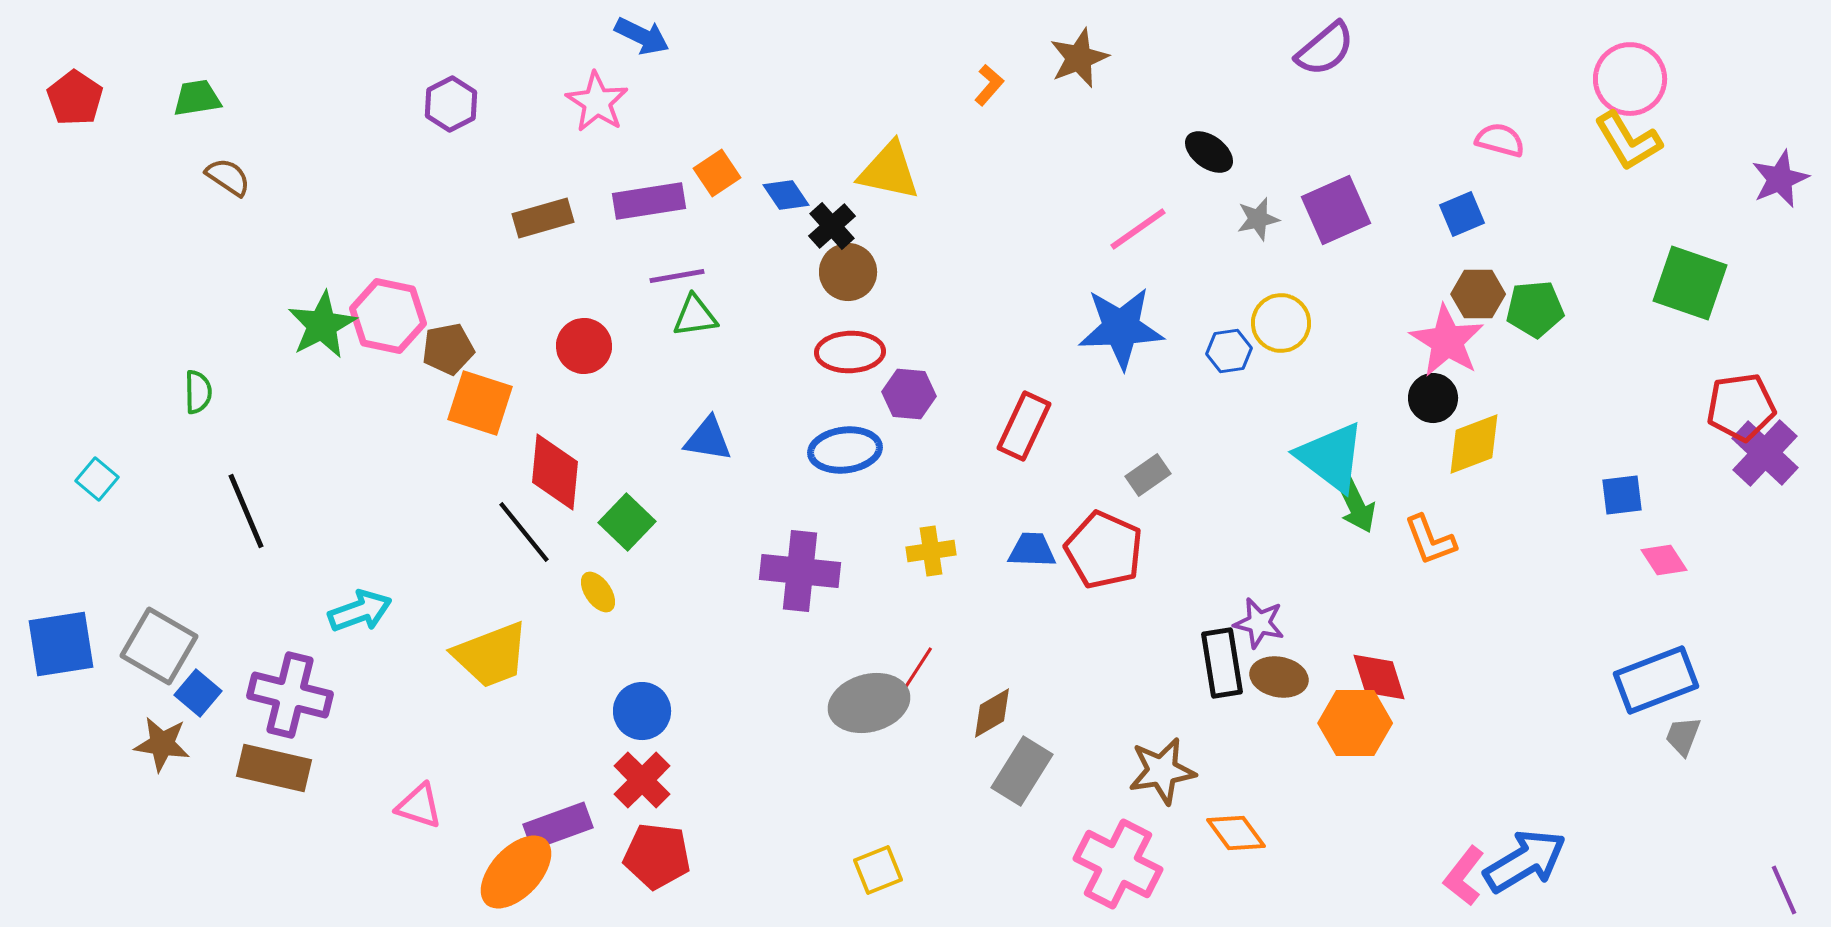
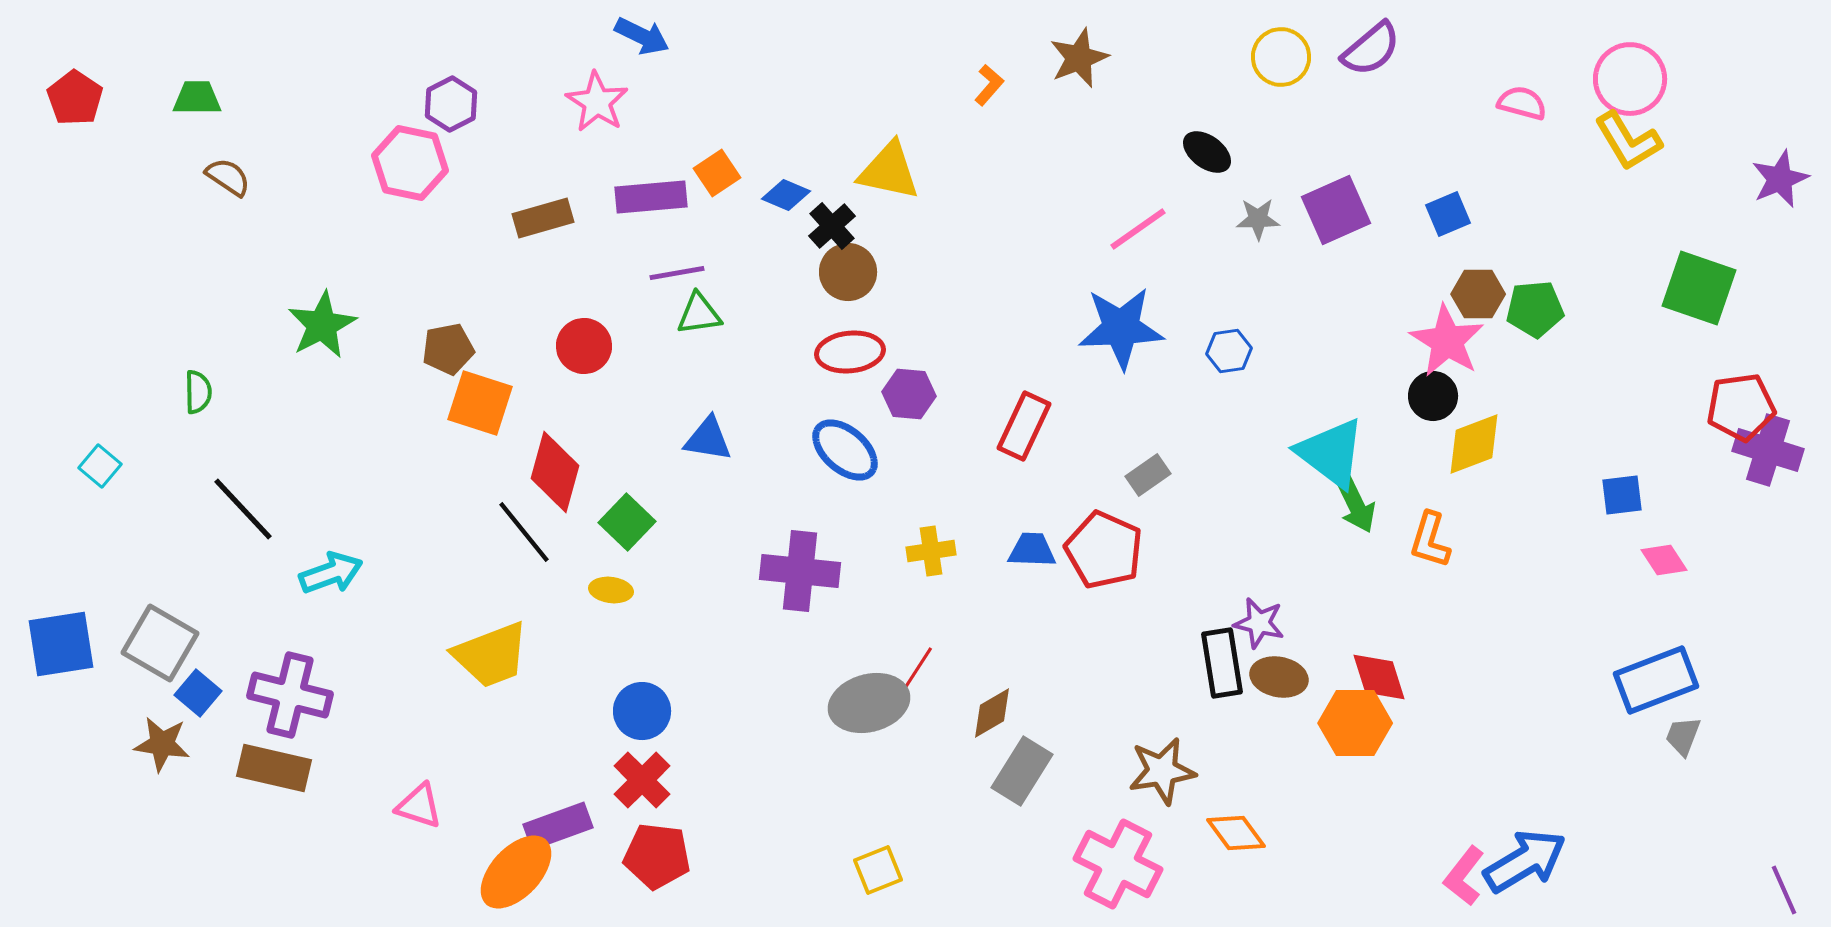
purple semicircle at (1325, 49): moved 46 px right
green trapezoid at (197, 98): rotated 9 degrees clockwise
pink semicircle at (1500, 140): moved 22 px right, 37 px up
black ellipse at (1209, 152): moved 2 px left
blue diamond at (786, 195): rotated 33 degrees counterclockwise
purple rectangle at (649, 201): moved 2 px right, 4 px up; rotated 4 degrees clockwise
blue square at (1462, 214): moved 14 px left
gray star at (1258, 219): rotated 12 degrees clockwise
purple line at (677, 276): moved 3 px up
green square at (1690, 283): moved 9 px right, 5 px down
pink hexagon at (388, 316): moved 22 px right, 153 px up
green triangle at (695, 316): moved 4 px right, 2 px up
yellow circle at (1281, 323): moved 266 px up
red ellipse at (850, 352): rotated 4 degrees counterclockwise
black circle at (1433, 398): moved 2 px up
blue ellipse at (845, 450): rotated 48 degrees clockwise
purple cross at (1765, 453): moved 3 px right, 3 px up; rotated 26 degrees counterclockwise
cyan triangle at (1331, 457): moved 4 px up
red diamond at (555, 472): rotated 10 degrees clockwise
cyan square at (97, 479): moved 3 px right, 13 px up
black line at (246, 511): moved 3 px left, 2 px up; rotated 20 degrees counterclockwise
orange L-shape at (1430, 540): rotated 38 degrees clockwise
yellow ellipse at (598, 592): moved 13 px right, 2 px up; rotated 48 degrees counterclockwise
cyan arrow at (360, 611): moved 29 px left, 38 px up
gray square at (159, 646): moved 1 px right, 3 px up
